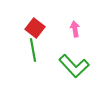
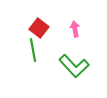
red square: moved 4 px right
